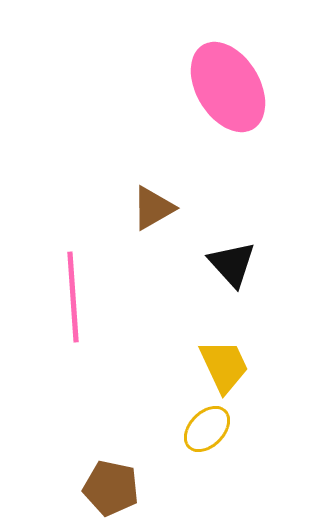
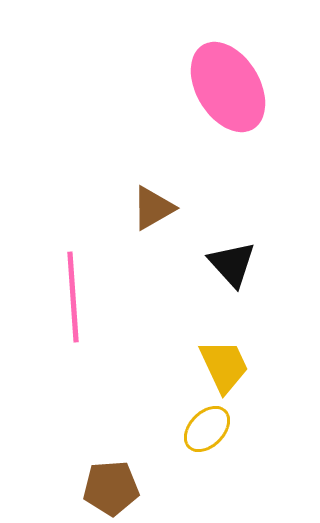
brown pentagon: rotated 16 degrees counterclockwise
